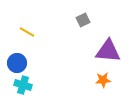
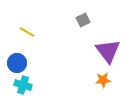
purple triangle: rotated 48 degrees clockwise
